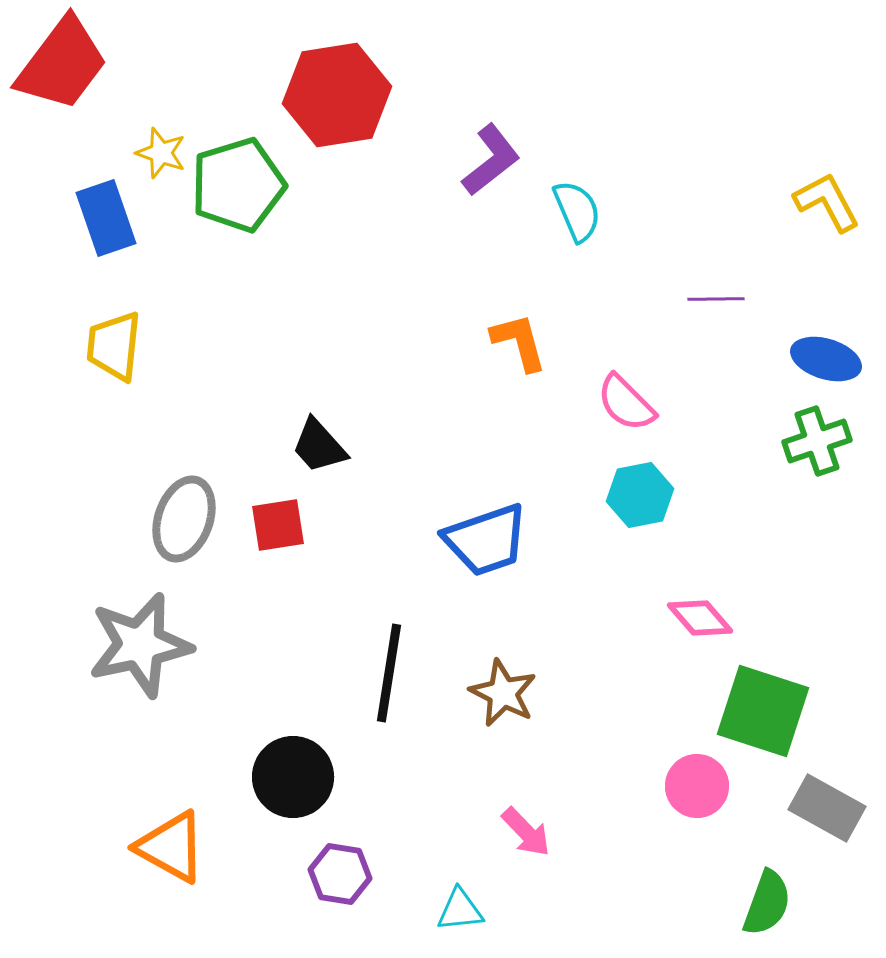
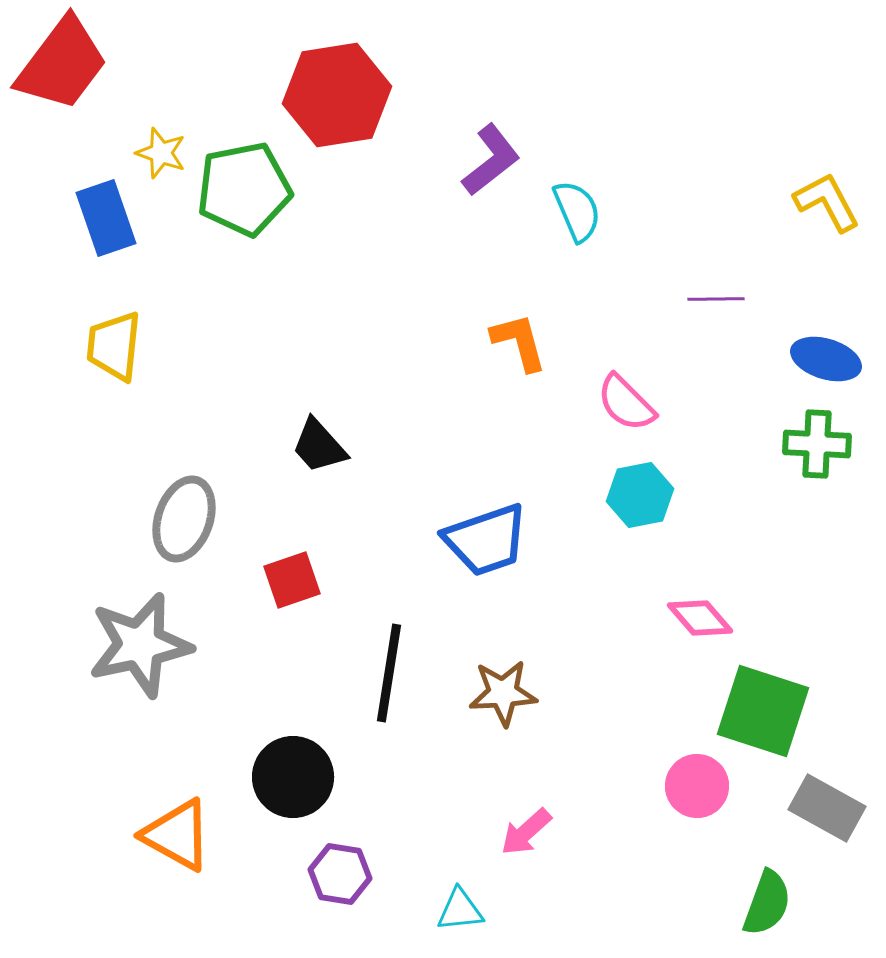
green pentagon: moved 6 px right, 4 px down; rotated 6 degrees clockwise
green cross: moved 3 px down; rotated 22 degrees clockwise
red square: moved 14 px right, 55 px down; rotated 10 degrees counterclockwise
brown star: rotated 30 degrees counterclockwise
pink arrow: rotated 92 degrees clockwise
orange triangle: moved 6 px right, 12 px up
